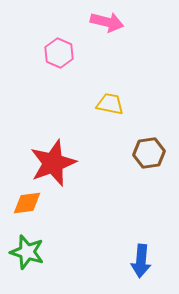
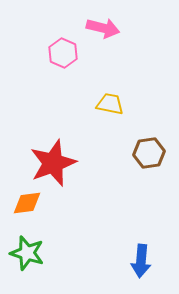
pink arrow: moved 4 px left, 6 px down
pink hexagon: moved 4 px right
green star: moved 1 px down
